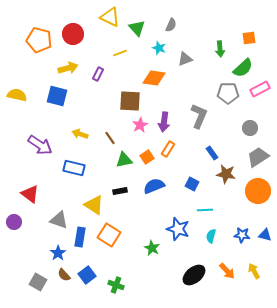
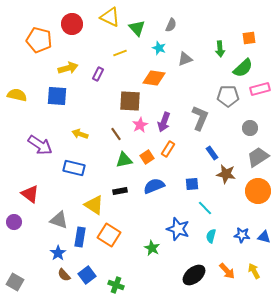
red circle at (73, 34): moved 1 px left, 10 px up
pink rectangle at (260, 89): rotated 12 degrees clockwise
gray pentagon at (228, 93): moved 3 px down
blue square at (57, 96): rotated 10 degrees counterclockwise
gray L-shape at (199, 116): moved 1 px right, 2 px down
purple arrow at (164, 122): rotated 12 degrees clockwise
brown line at (110, 138): moved 6 px right, 4 px up
blue square at (192, 184): rotated 32 degrees counterclockwise
cyan line at (205, 210): moved 2 px up; rotated 49 degrees clockwise
blue triangle at (265, 235): moved 1 px left, 2 px down
gray square at (38, 282): moved 23 px left
